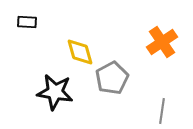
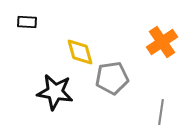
gray pentagon: rotated 20 degrees clockwise
gray line: moved 1 px left, 1 px down
